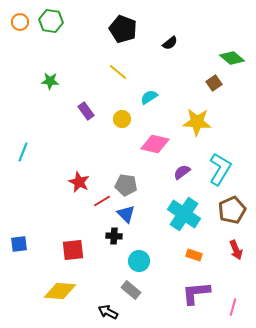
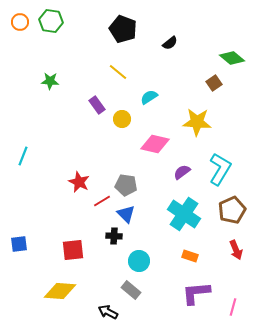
purple rectangle: moved 11 px right, 6 px up
cyan line: moved 4 px down
orange rectangle: moved 4 px left, 1 px down
